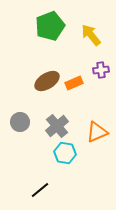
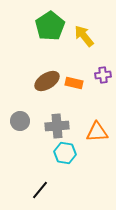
green pentagon: rotated 12 degrees counterclockwise
yellow arrow: moved 7 px left, 1 px down
purple cross: moved 2 px right, 5 px down
orange rectangle: rotated 36 degrees clockwise
gray circle: moved 1 px up
gray cross: rotated 35 degrees clockwise
orange triangle: rotated 20 degrees clockwise
black line: rotated 12 degrees counterclockwise
